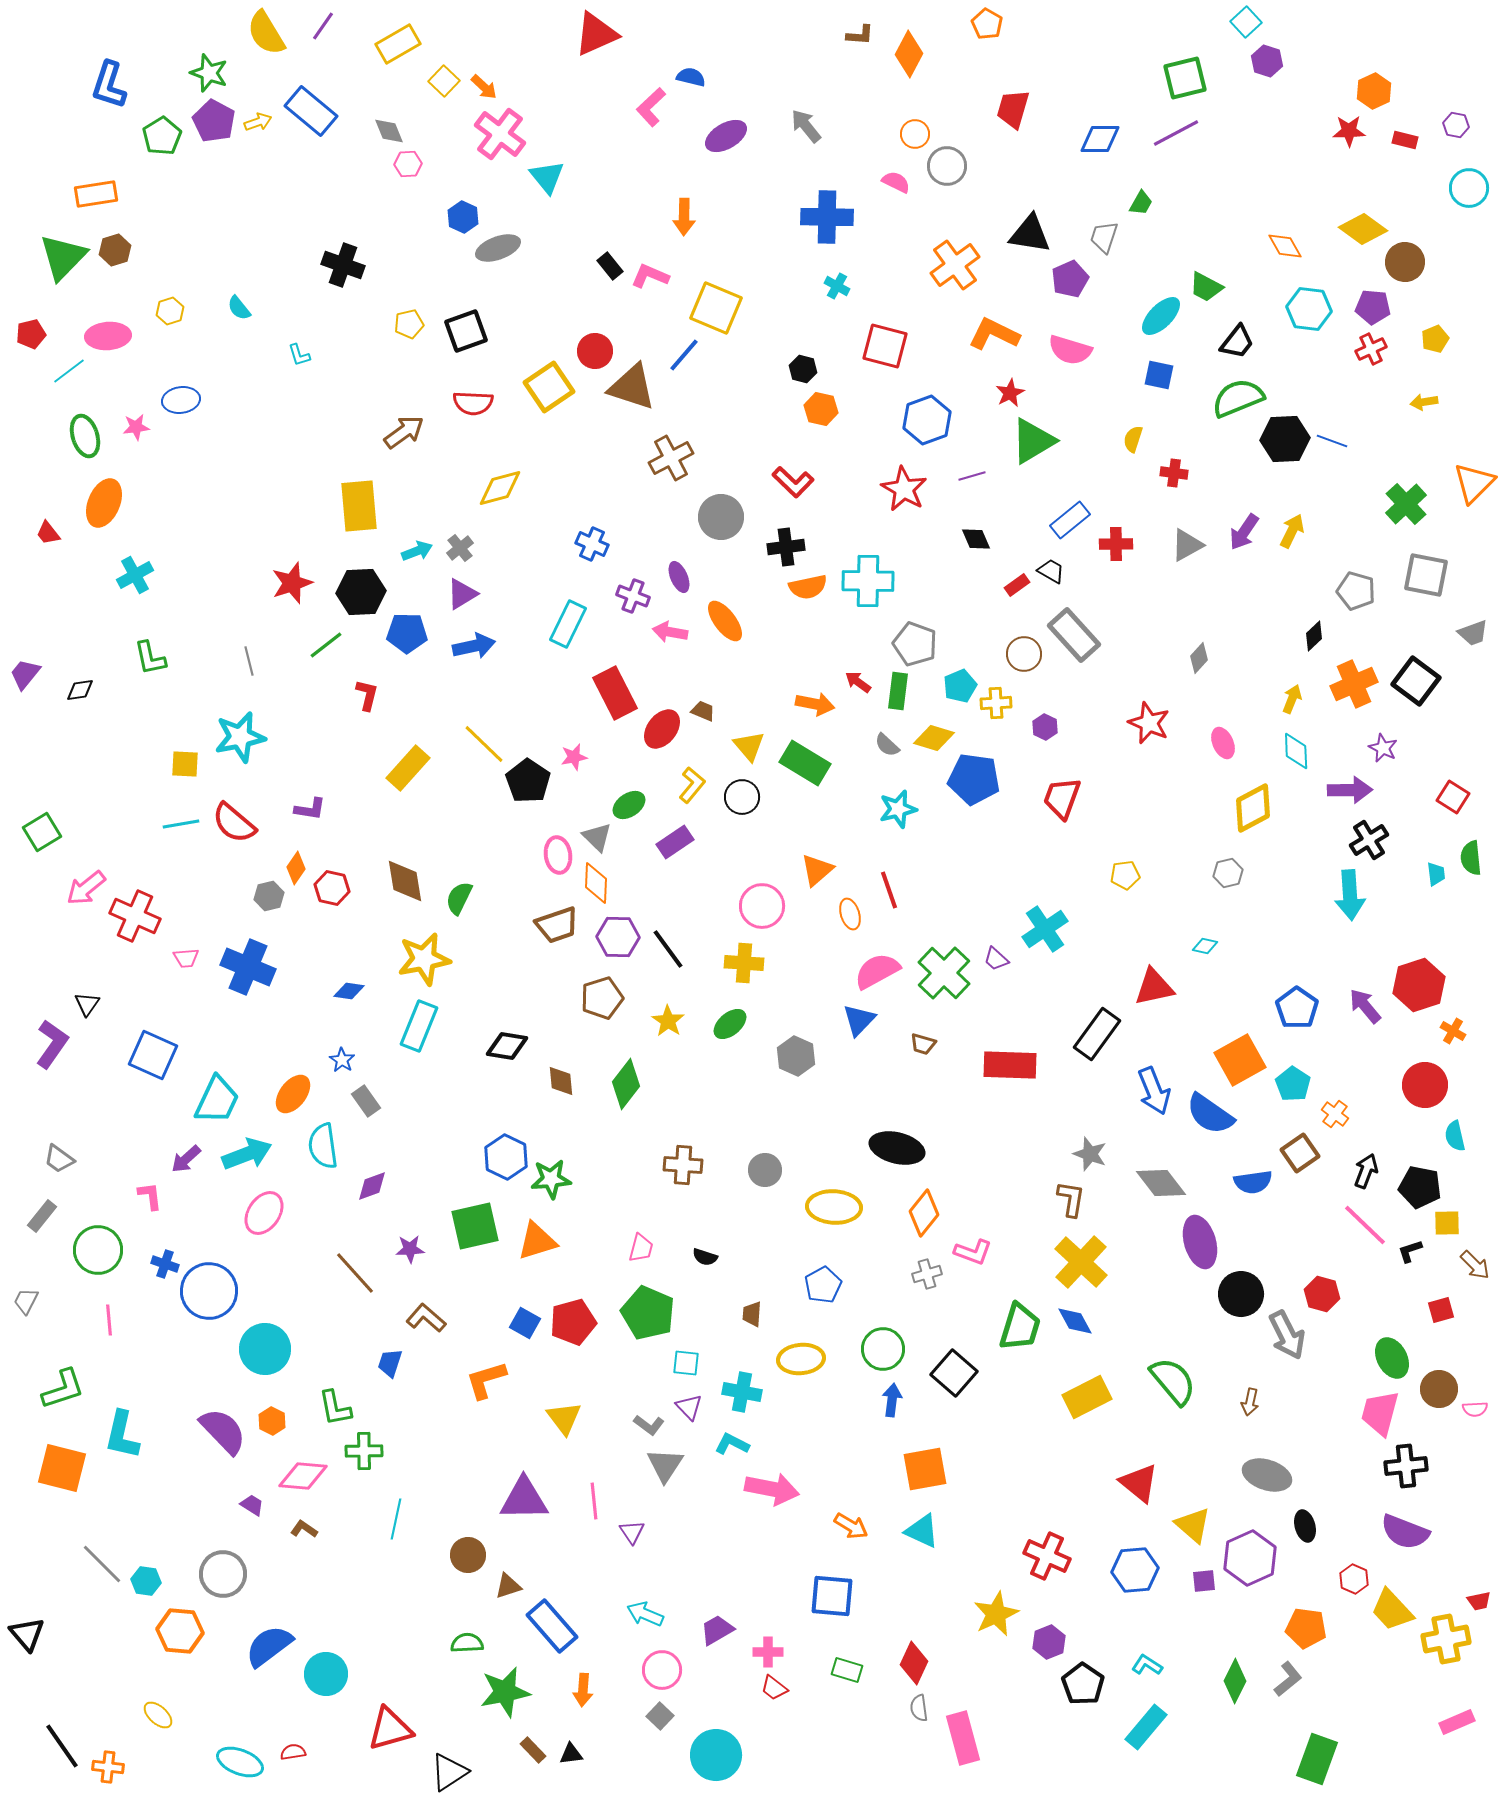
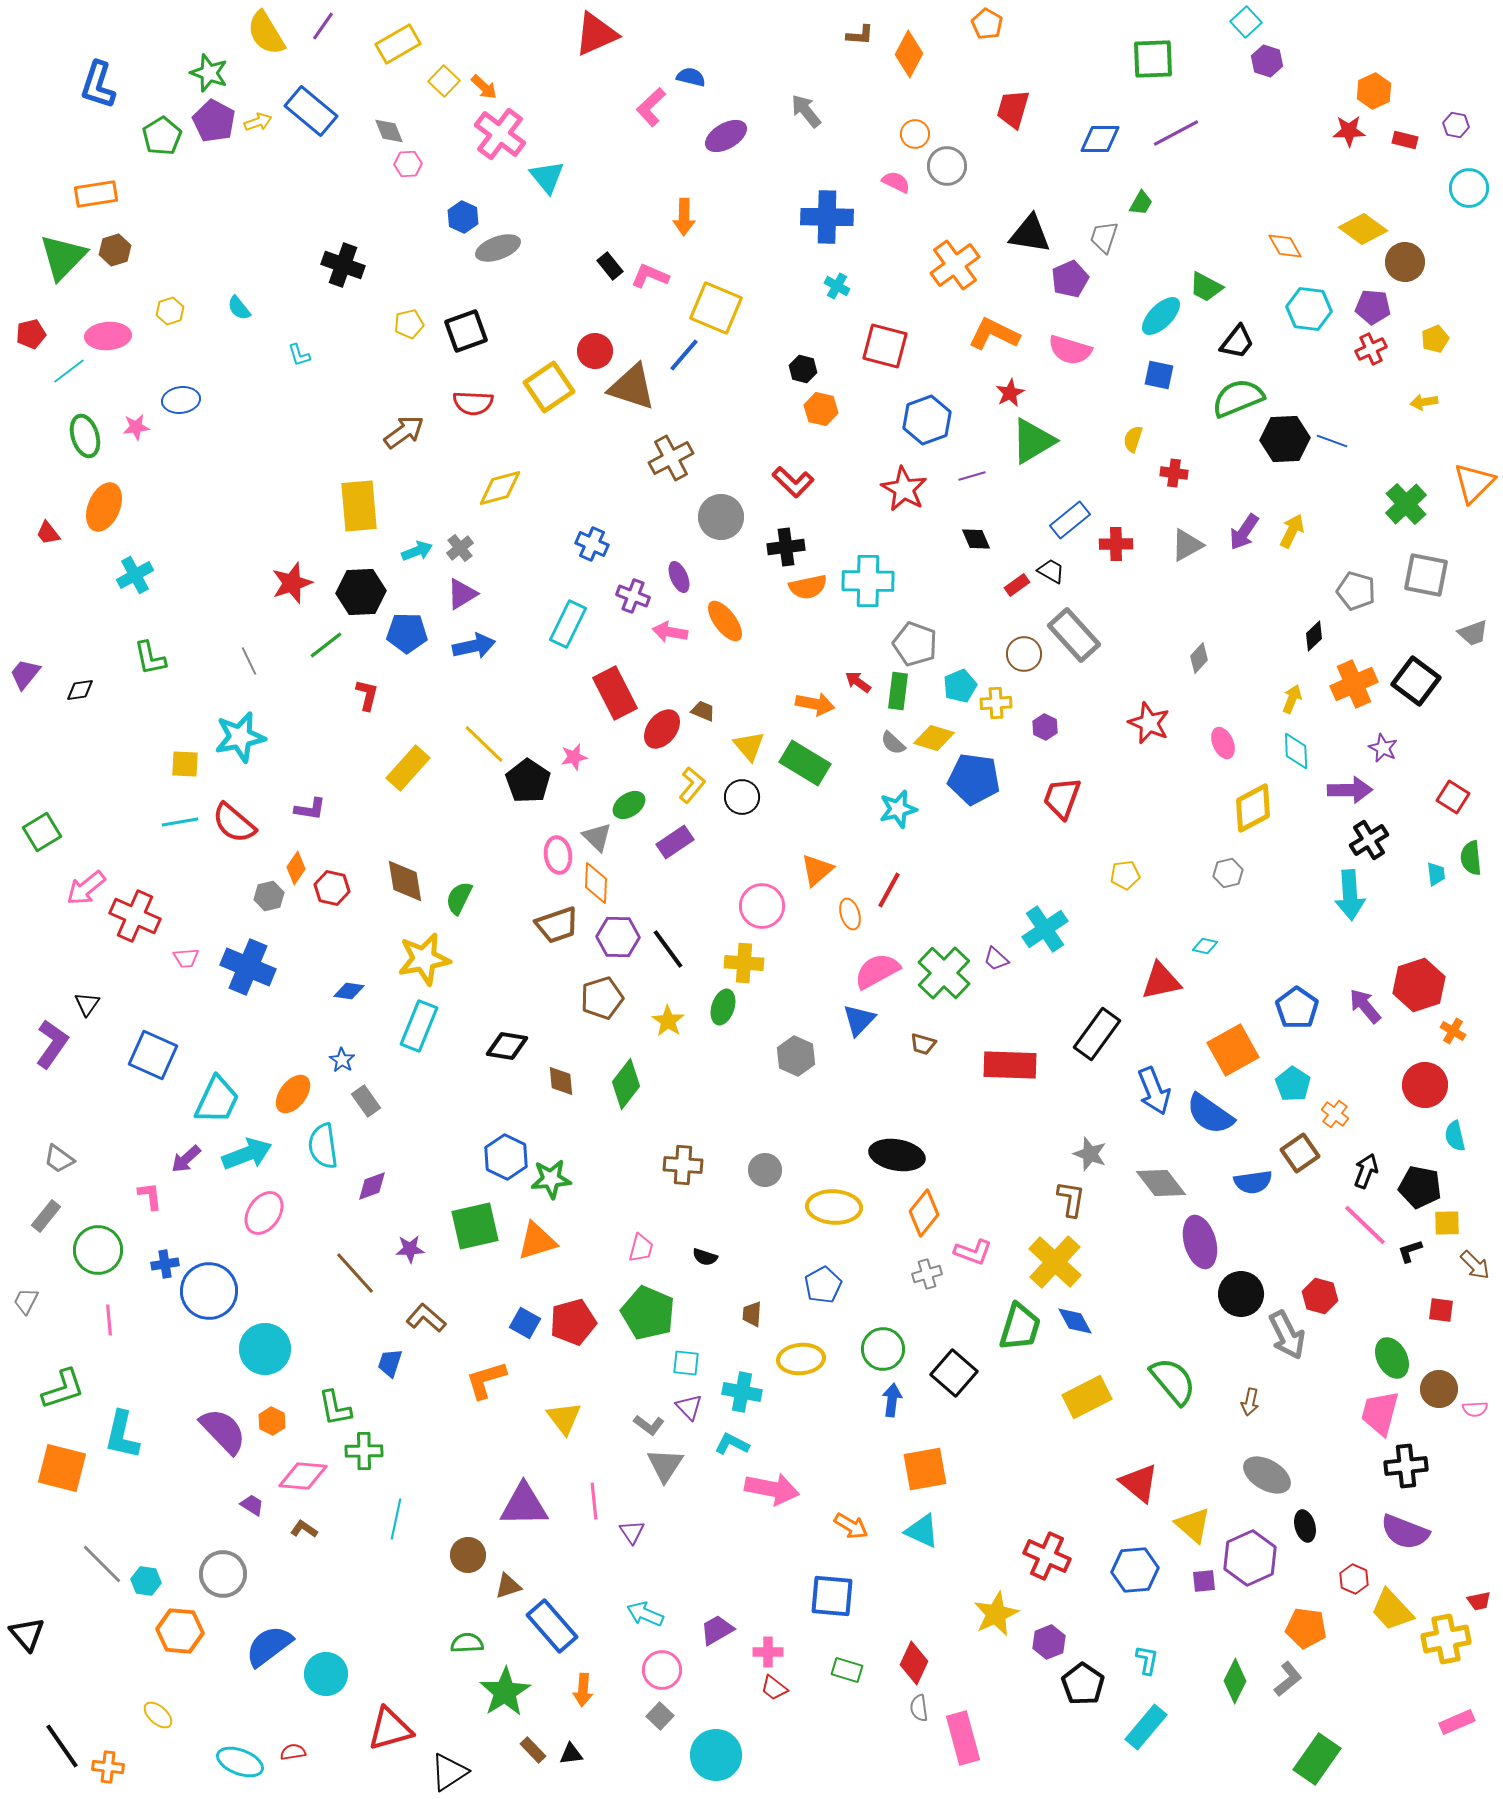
green square at (1185, 78): moved 32 px left, 19 px up; rotated 12 degrees clockwise
blue L-shape at (109, 85): moved 11 px left
gray arrow at (806, 126): moved 15 px up
orange ellipse at (104, 503): moved 4 px down
gray line at (249, 661): rotated 12 degrees counterclockwise
gray semicircle at (887, 745): moved 6 px right, 2 px up
cyan line at (181, 824): moved 1 px left, 2 px up
red line at (889, 890): rotated 48 degrees clockwise
red triangle at (1154, 987): moved 7 px right, 6 px up
green ellipse at (730, 1024): moved 7 px left, 17 px up; rotated 32 degrees counterclockwise
orange square at (1240, 1060): moved 7 px left, 10 px up
black ellipse at (897, 1148): moved 7 px down; rotated 4 degrees counterclockwise
gray rectangle at (42, 1216): moved 4 px right
yellow cross at (1081, 1262): moved 26 px left
blue cross at (165, 1264): rotated 28 degrees counterclockwise
red hexagon at (1322, 1294): moved 2 px left, 2 px down
red square at (1441, 1310): rotated 24 degrees clockwise
gray ellipse at (1267, 1475): rotated 12 degrees clockwise
purple triangle at (524, 1499): moved 6 px down
cyan L-shape at (1147, 1665): moved 5 px up; rotated 68 degrees clockwise
green star at (505, 1692): rotated 21 degrees counterclockwise
green rectangle at (1317, 1759): rotated 15 degrees clockwise
